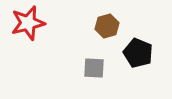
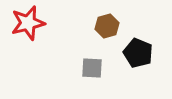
gray square: moved 2 px left
